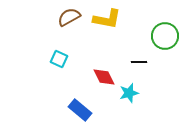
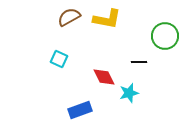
blue rectangle: rotated 60 degrees counterclockwise
